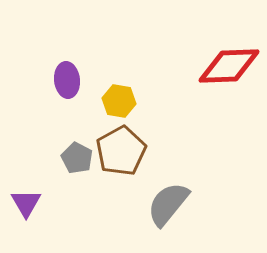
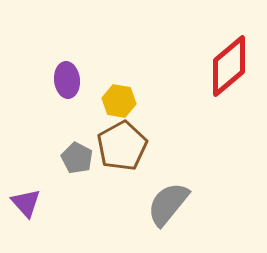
red diamond: rotated 38 degrees counterclockwise
brown pentagon: moved 1 px right, 5 px up
purple triangle: rotated 12 degrees counterclockwise
